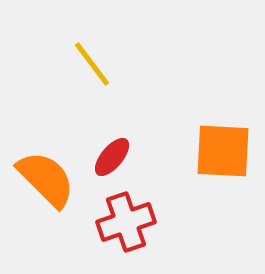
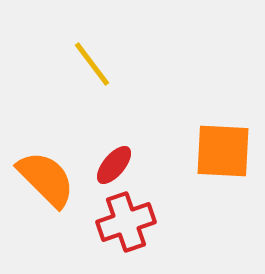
red ellipse: moved 2 px right, 8 px down
